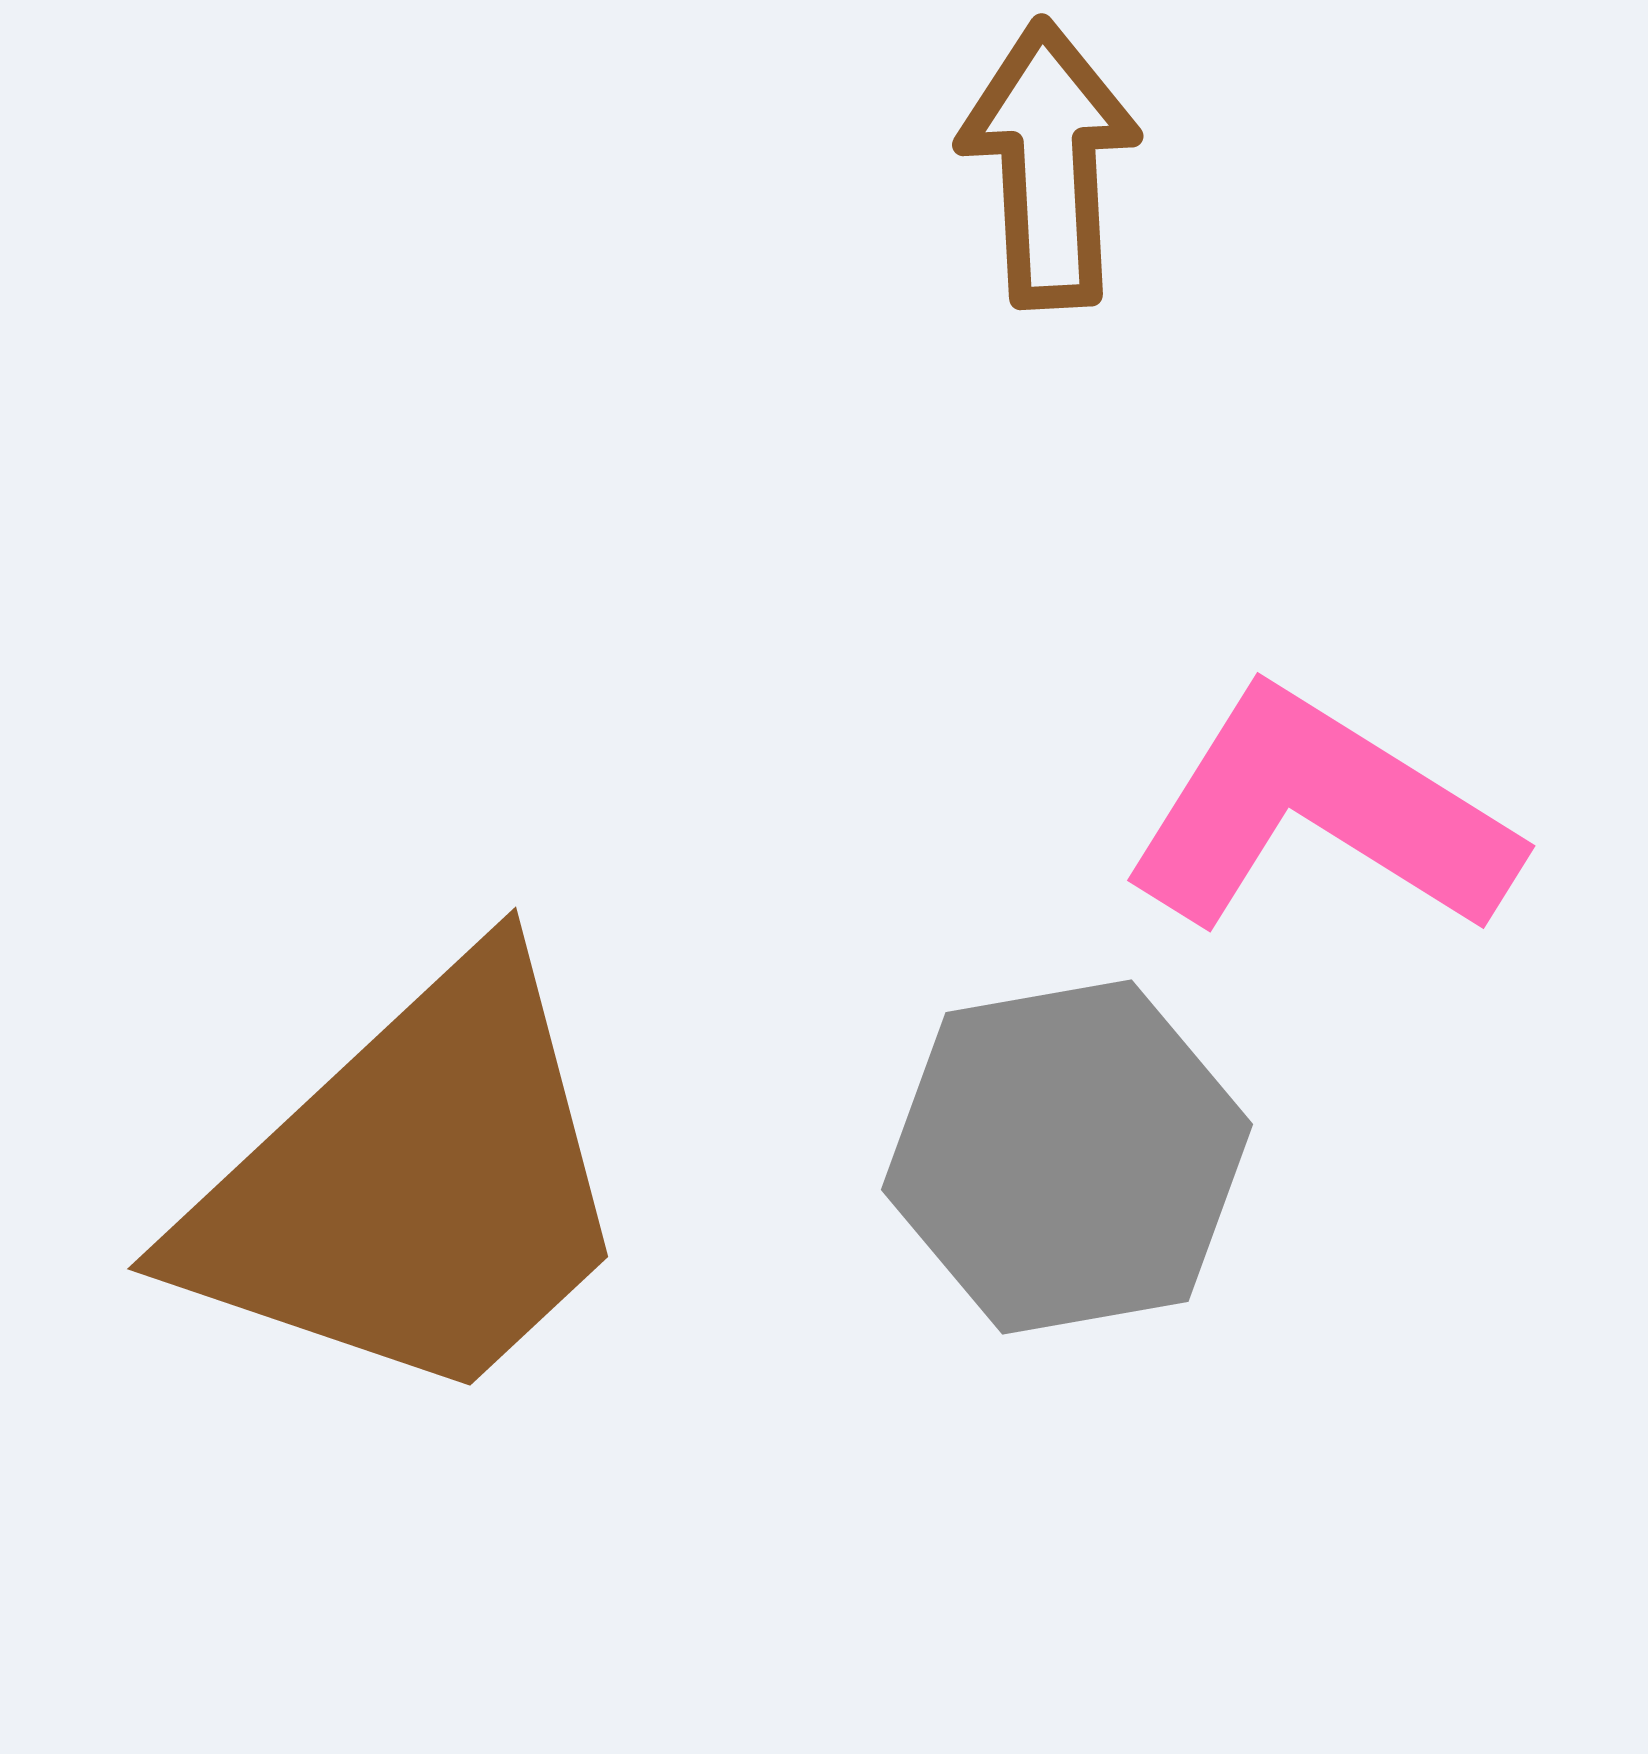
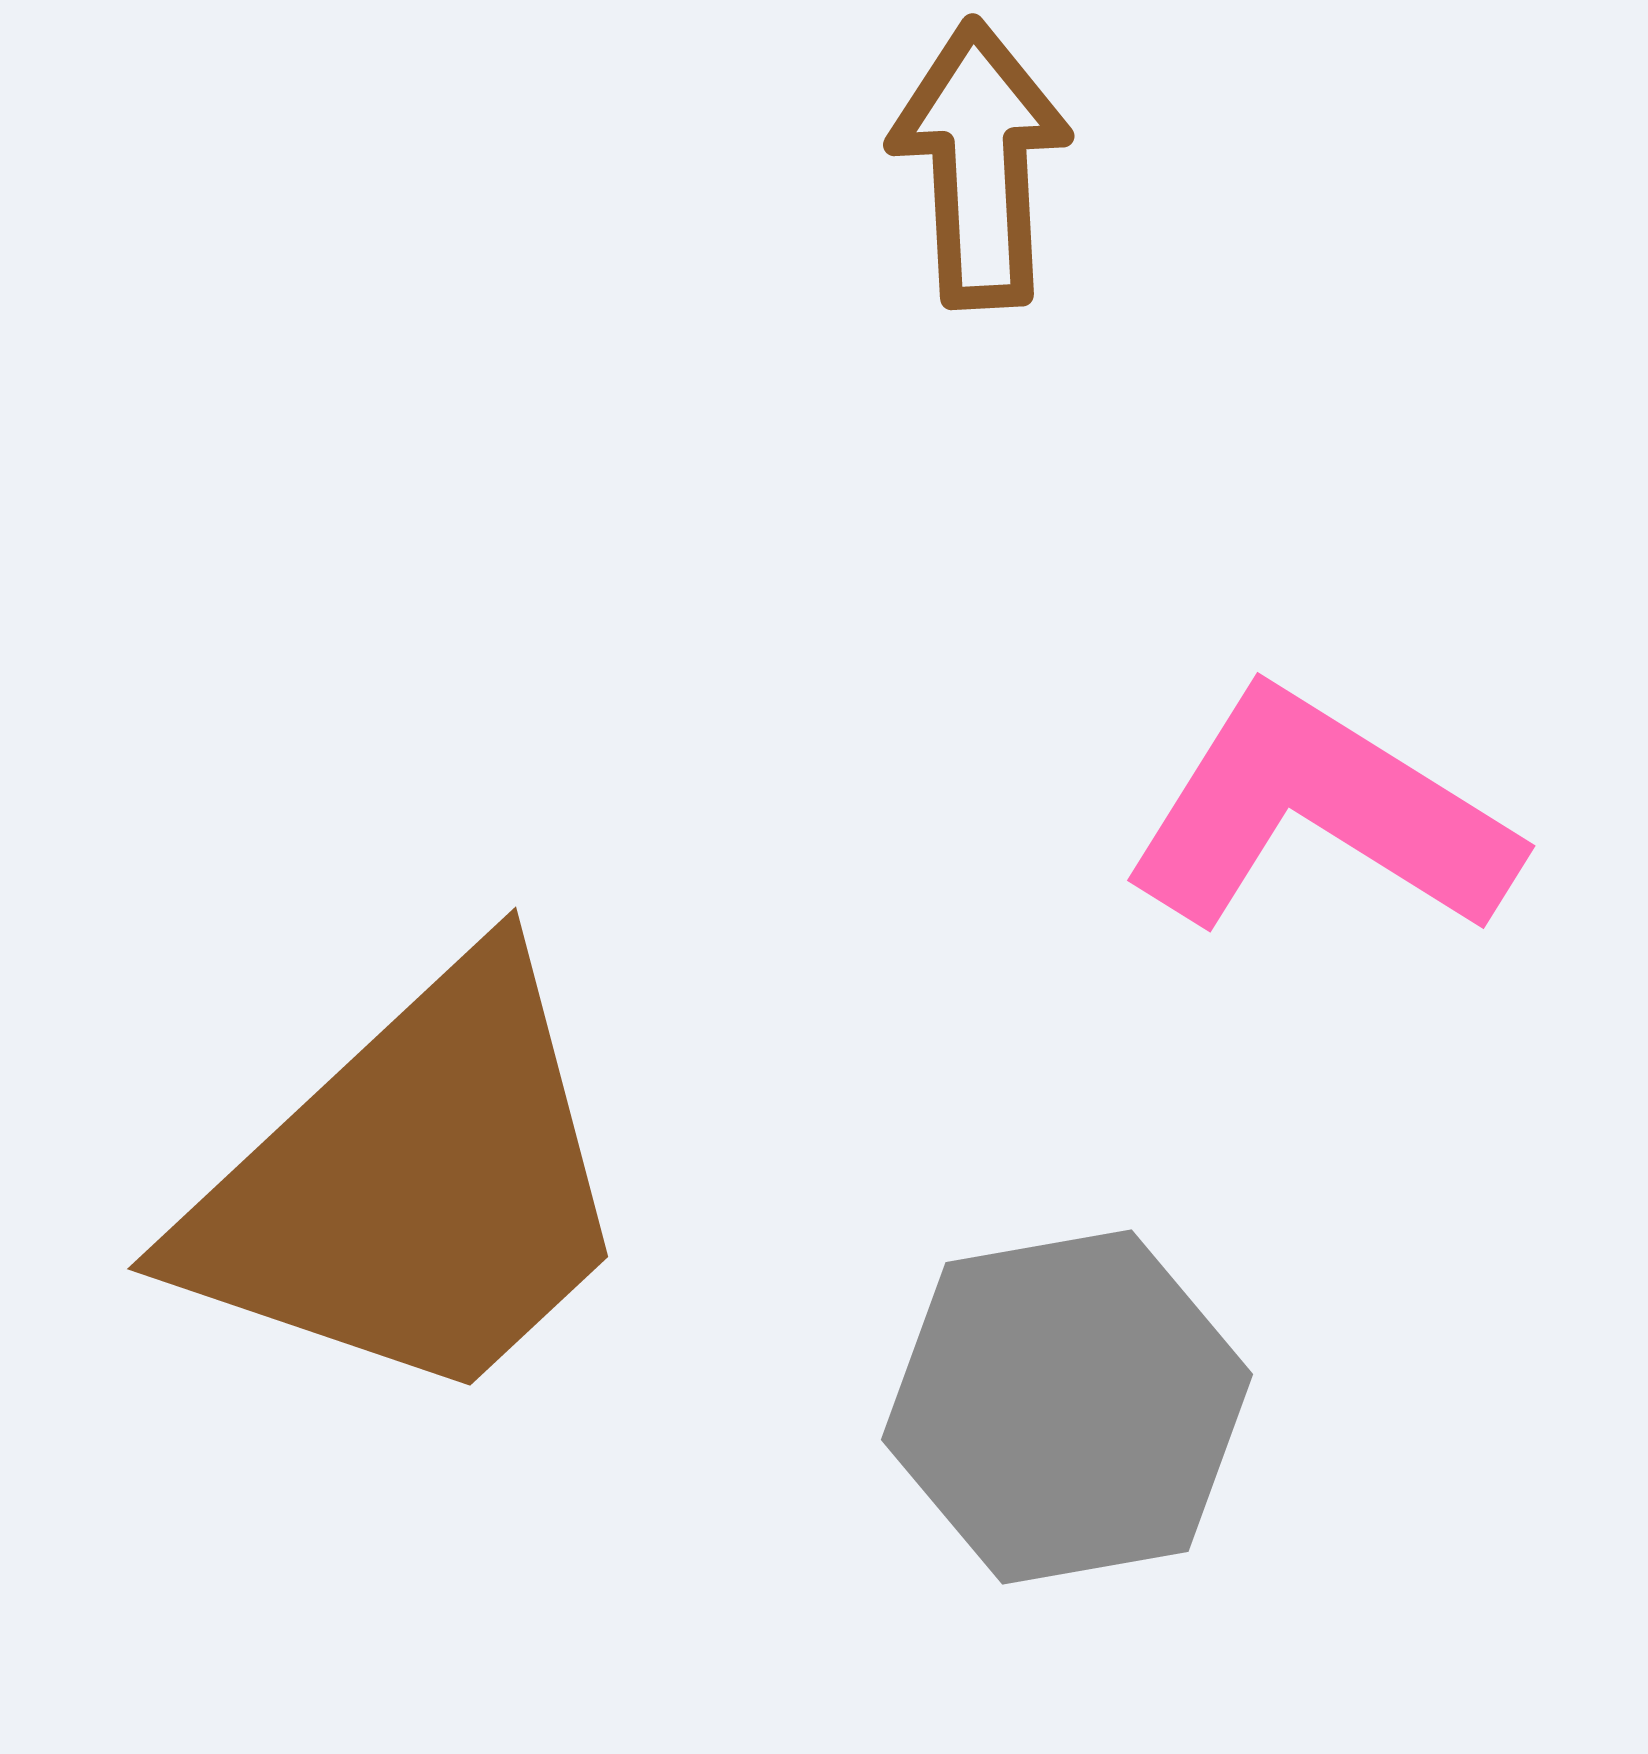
brown arrow: moved 69 px left
gray hexagon: moved 250 px down
